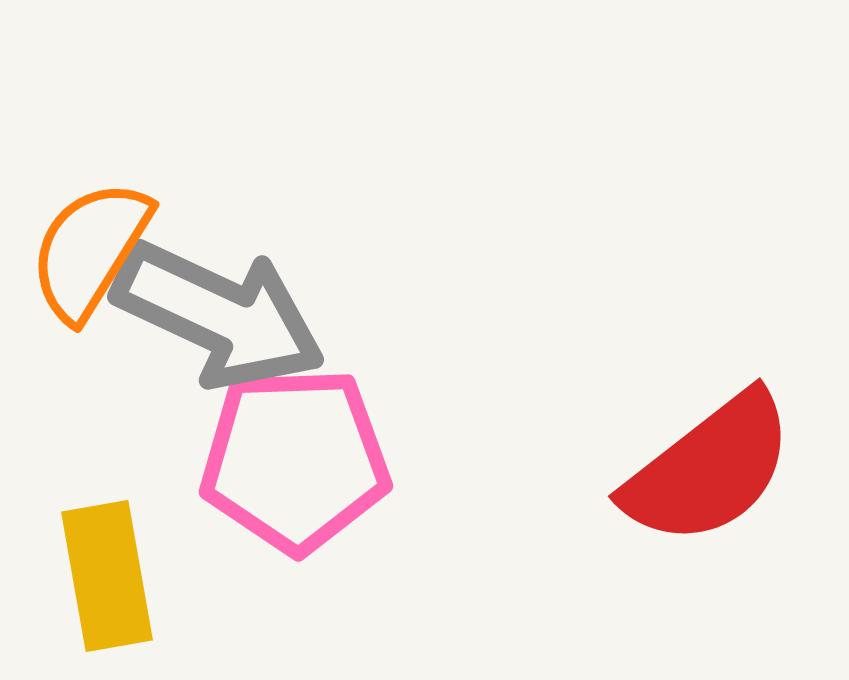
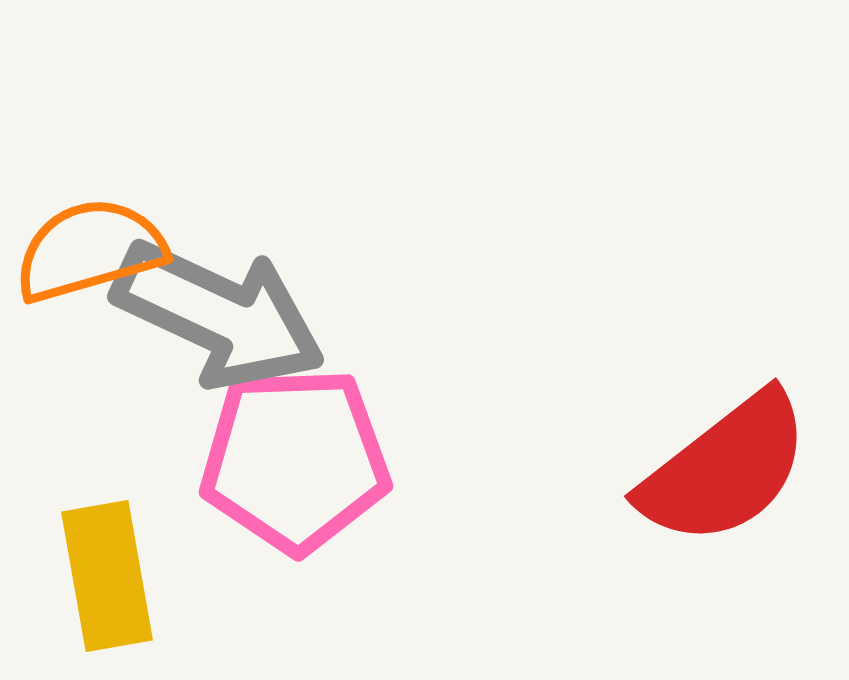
orange semicircle: rotated 42 degrees clockwise
red semicircle: moved 16 px right
